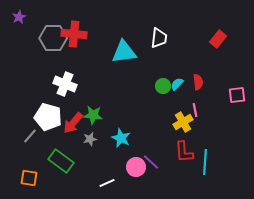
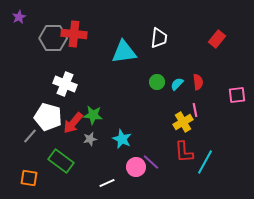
red rectangle: moved 1 px left
green circle: moved 6 px left, 4 px up
cyan star: moved 1 px right, 1 px down
cyan line: rotated 25 degrees clockwise
